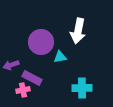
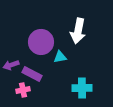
purple rectangle: moved 4 px up
